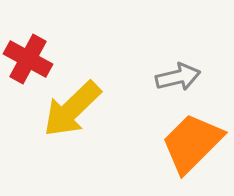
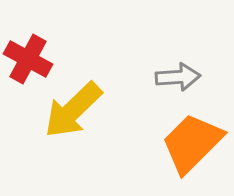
gray arrow: rotated 9 degrees clockwise
yellow arrow: moved 1 px right, 1 px down
